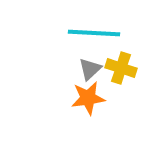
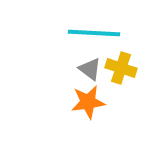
gray triangle: rotated 40 degrees counterclockwise
orange star: moved 4 px down
